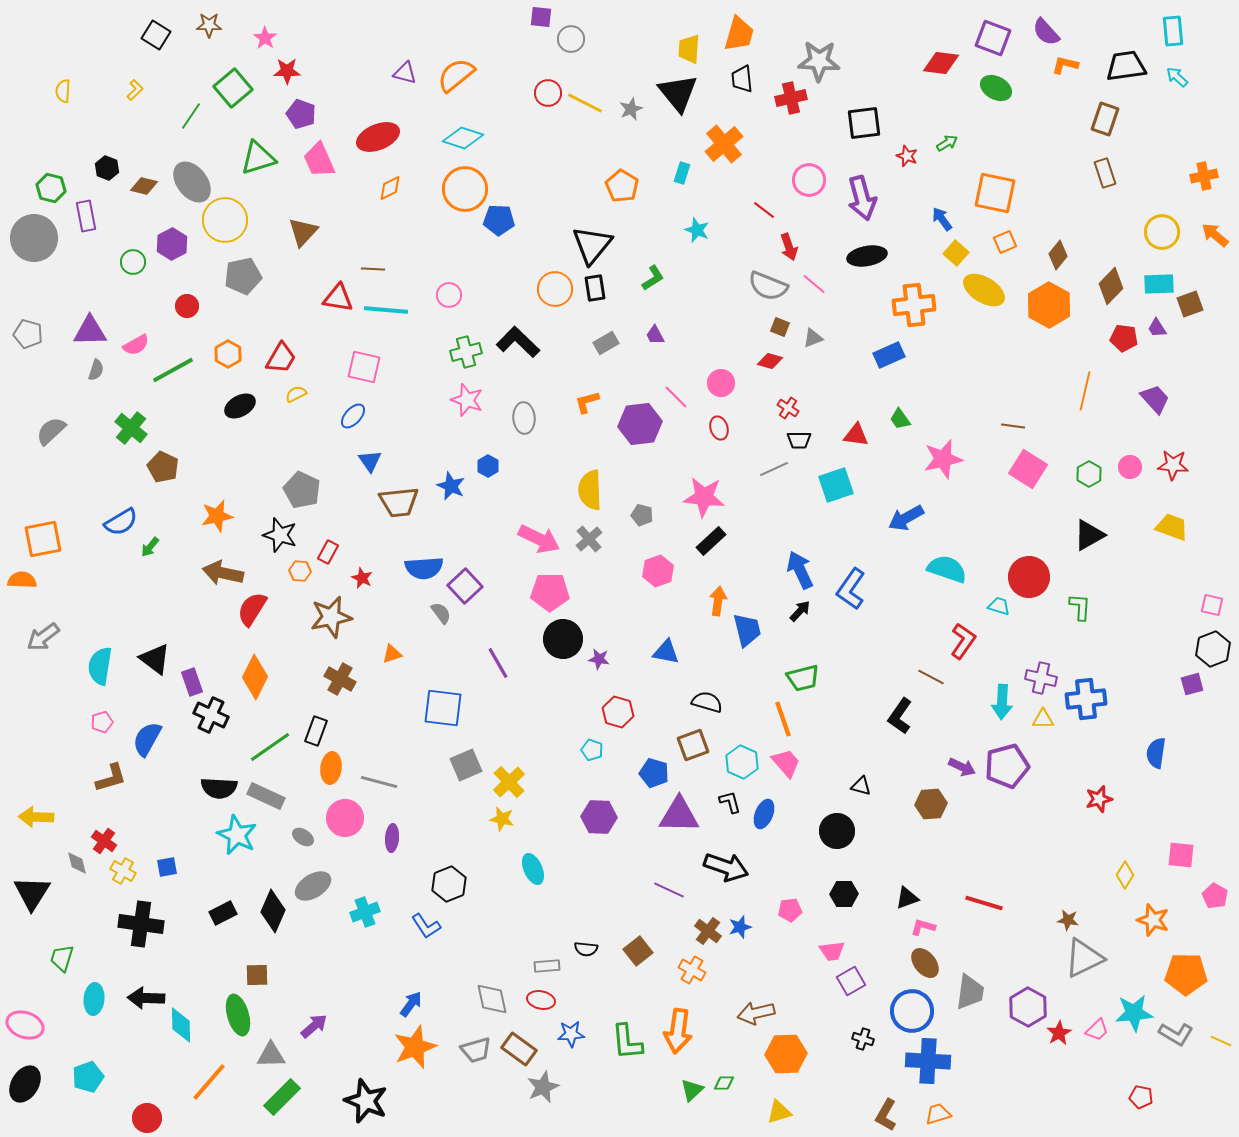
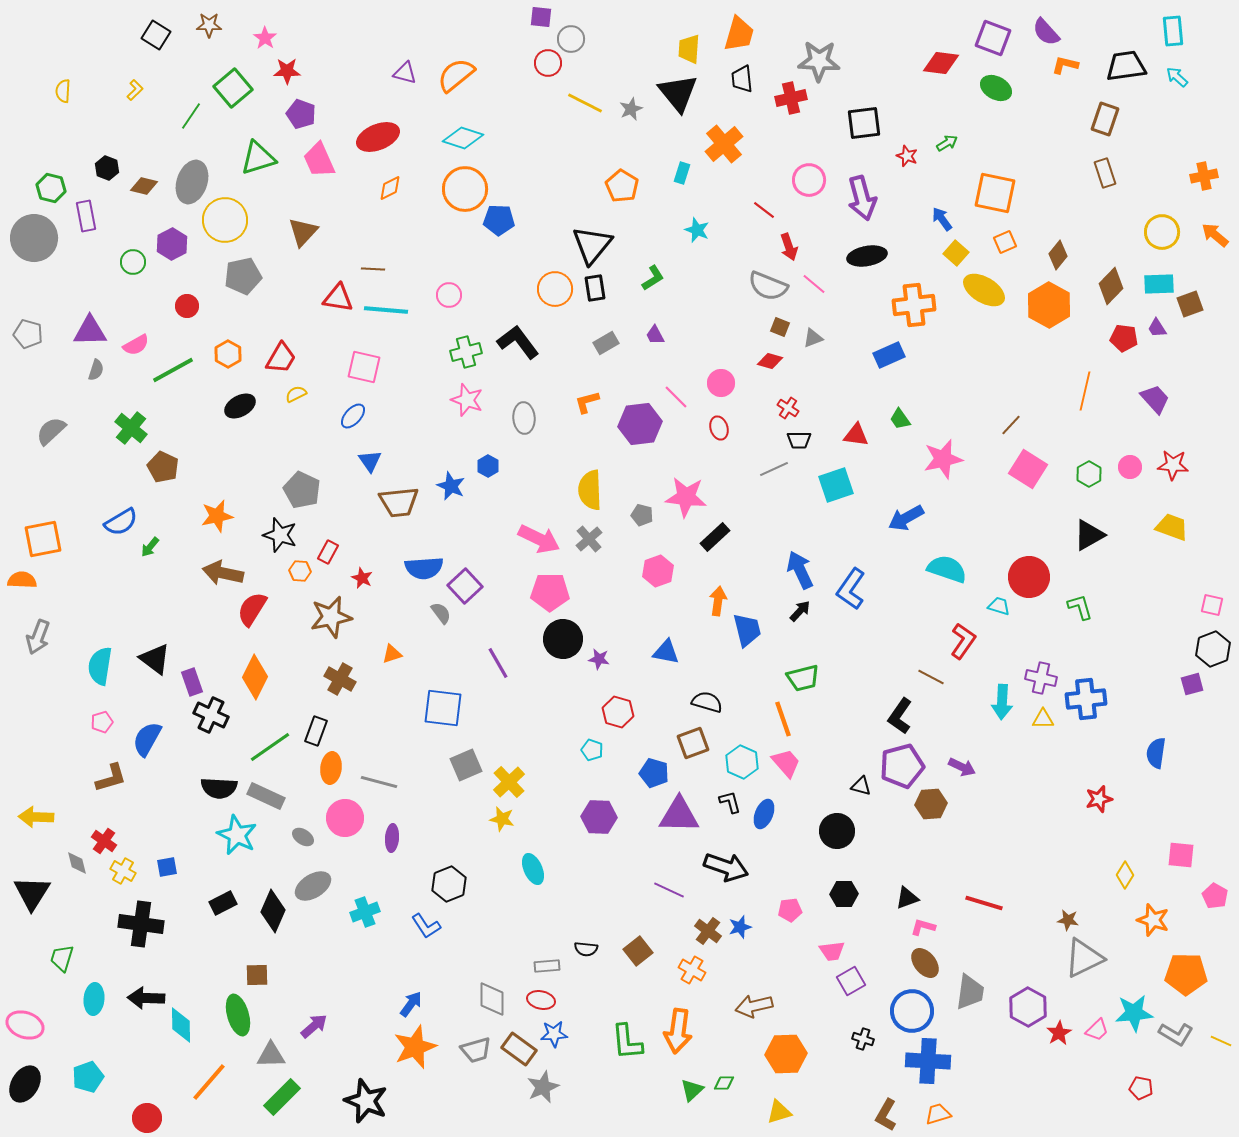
red circle at (548, 93): moved 30 px up
gray ellipse at (192, 182): rotated 57 degrees clockwise
black L-shape at (518, 342): rotated 9 degrees clockwise
brown line at (1013, 426): moved 2 px left, 1 px up; rotated 55 degrees counterclockwise
pink star at (704, 497): moved 18 px left
black rectangle at (711, 541): moved 4 px right, 4 px up
green L-shape at (1080, 607): rotated 20 degrees counterclockwise
gray arrow at (43, 637): moved 5 px left; rotated 32 degrees counterclockwise
brown square at (693, 745): moved 2 px up
purple pentagon at (1007, 766): moved 105 px left
black rectangle at (223, 913): moved 10 px up
gray diamond at (492, 999): rotated 12 degrees clockwise
brown arrow at (756, 1013): moved 2 px left, 7 px up
blue star at (571, 1034): moved 17 px left
red pentagon at (1141, 1097): moved 9 px up
